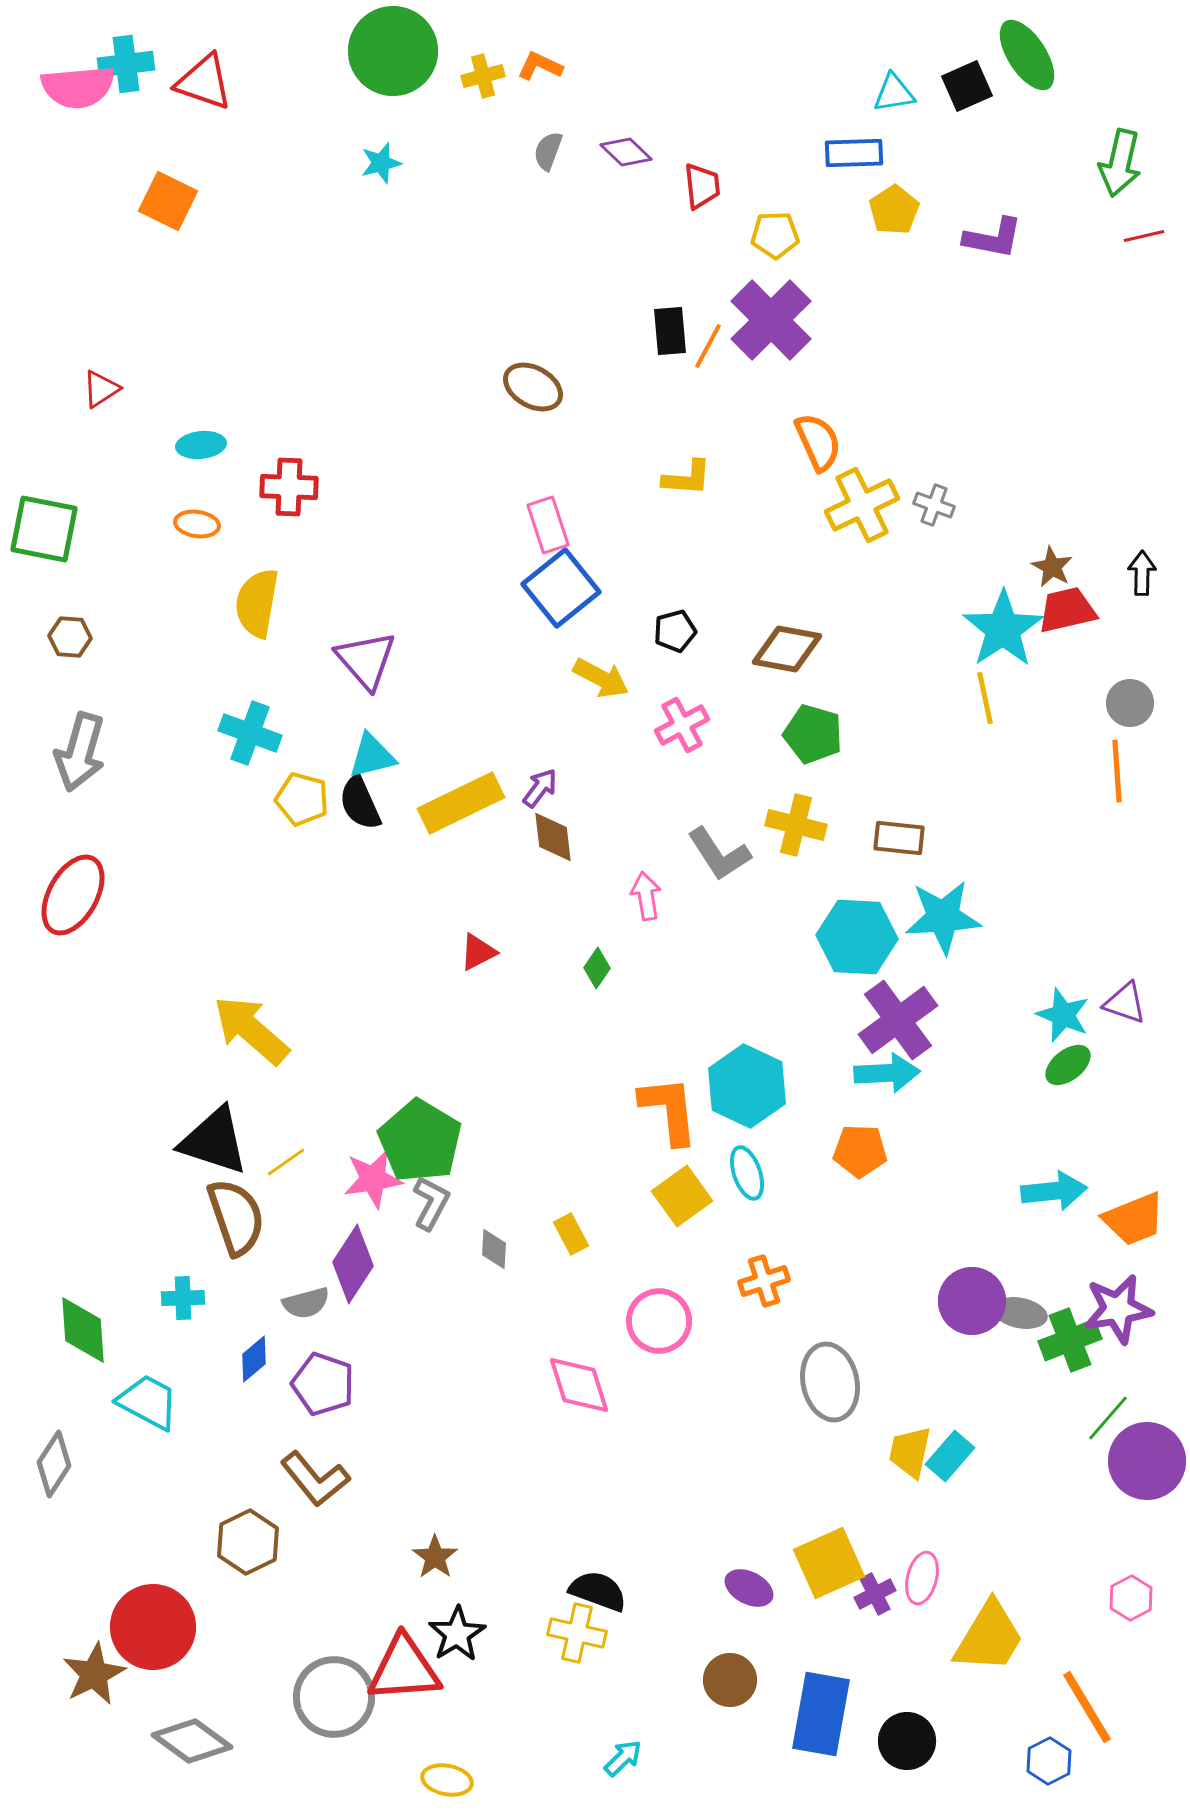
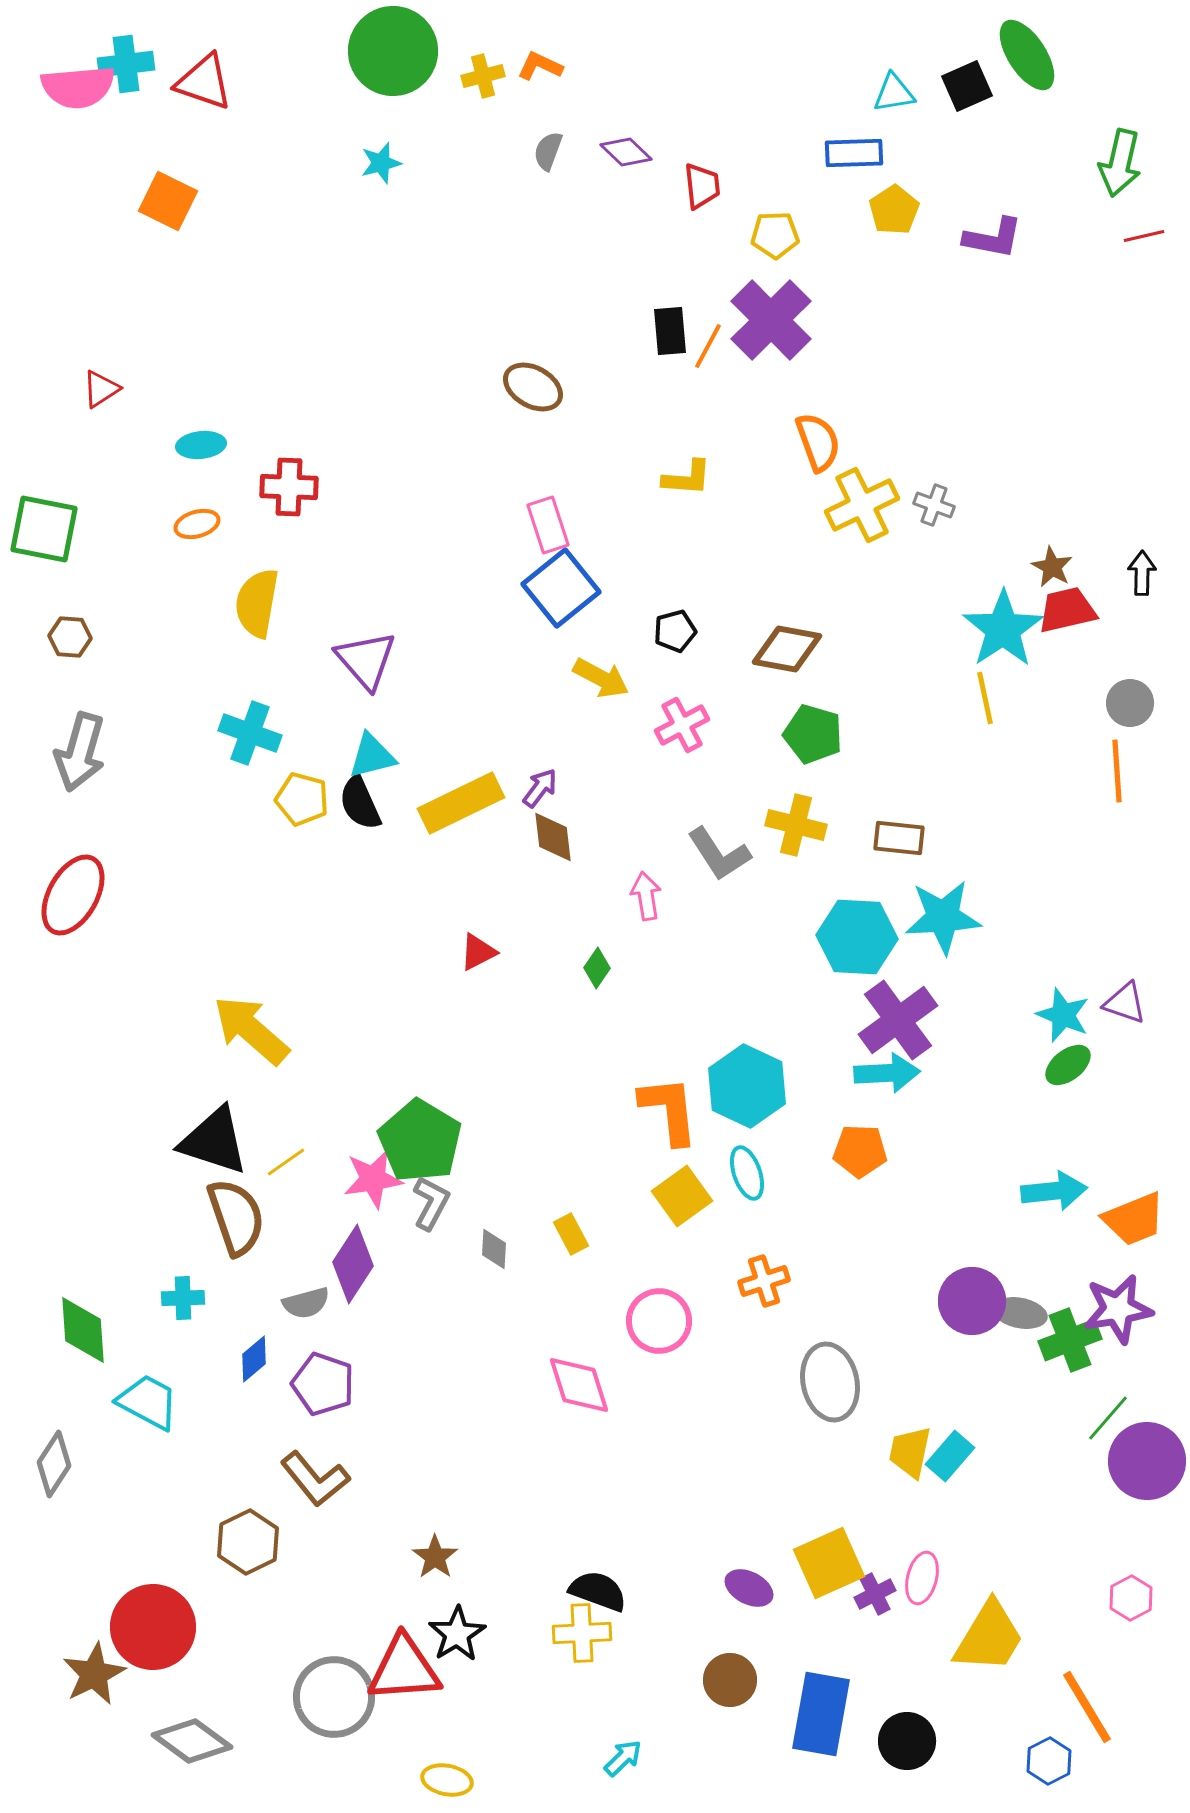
orange semicircle at (818, 442): rotated 4 degrees clockwise
orange ellipse at (197, 524): rotated 24 degrees counterclockwise
yellow cross at (577, 1633): moved 5 px right; rotated 16 degrees counterclockwise
